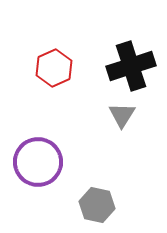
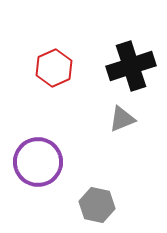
gray triangle: moved 4 px down; rotated 36 degrees clockwise
